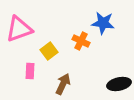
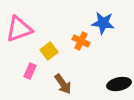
pink rectangle: rotated 21 degrees clockwise
brown arrow: rotated 120 degrees clockwise
